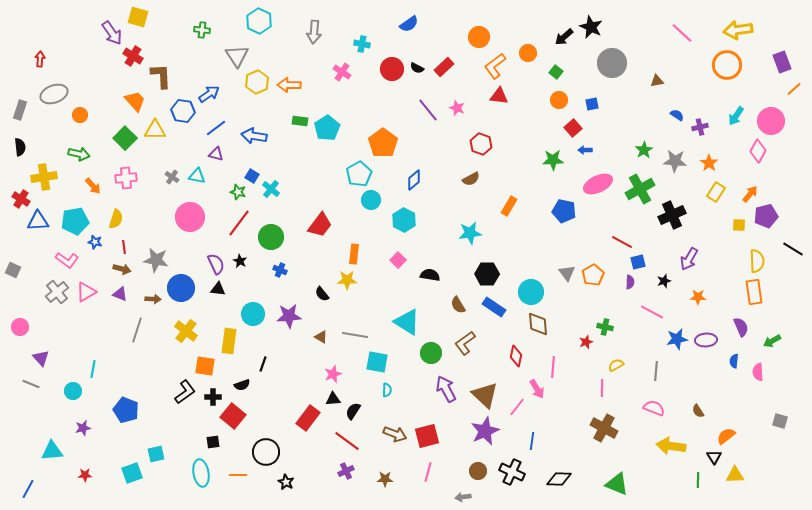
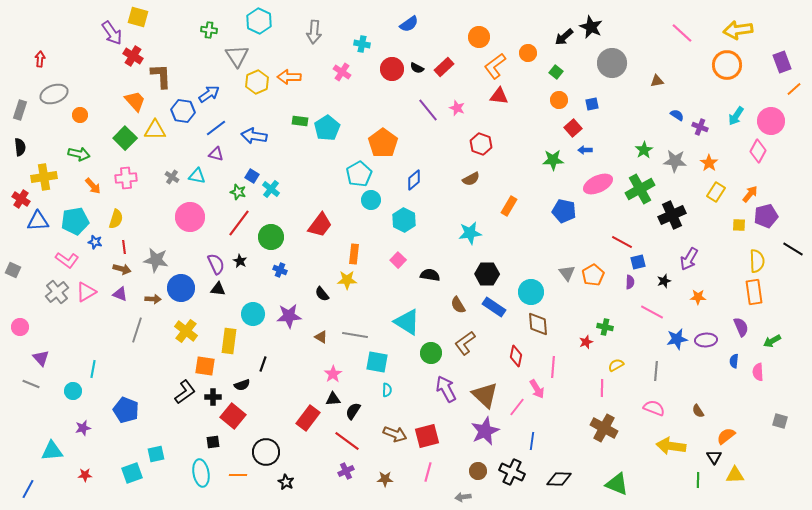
green cross at (202, 30): moved 7 px right
orange arrow at (289, 85): moved 8 px up
purple cross at (700, 127): rotated 35 degrees clockwise
pink star at (333, 374): rotated 12 degrees counterclockwise
